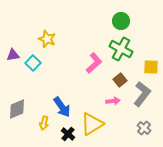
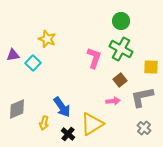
pink L-shape: moved 5 px up; rotated 30 degrees counterclockwise
gray L-shape: moved 3 px down; rotated 140 degrees counterclockwise
